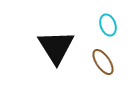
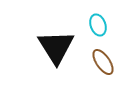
cyan ellipse: moved 10 px left
